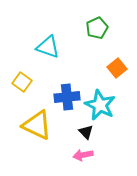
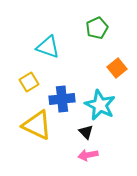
yellow square: moved 7 px right; rotated 24 degrees clockwise
blue cross: moved 5 px left, 2 px down
pink arrow: moved 5 px right
